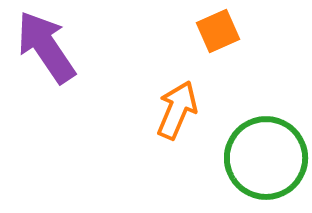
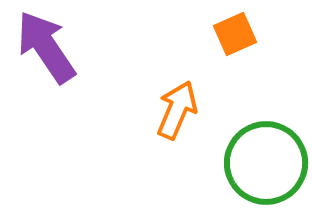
orange square: moved 17 px right, 3 px down
green circle: moved 5 px down
